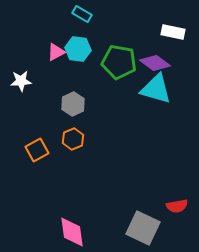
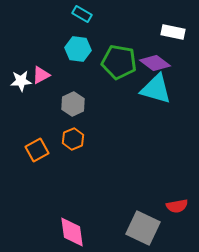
pink triangle: moved 15 px left, 23 px down
